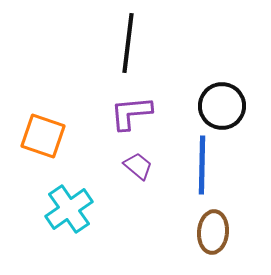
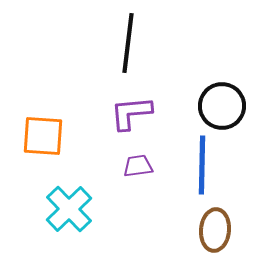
orange square: rotated 15 degrees counterclockwise
purple trapezoid: rotated 48 degrees counterclockwise
cyan cross: rotated 9 degrees counterclockwise
brown ellipse: moved 2 px right, 2 px up
